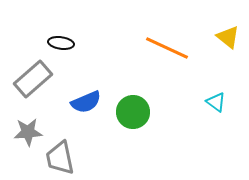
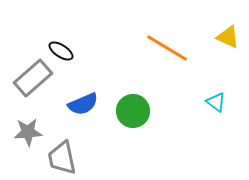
yellow triangle: rotated 15 degrees counterclockwise
black ellipse: moved 8 px down; rotated 25 degrees clockwise
orange line: rotated 6 degrees clockwise
gray rectangle: moved 1 px up
blue semicircle: moved 3 px left, 2 px down
green circle: moved 1 px up
gray trapezoid: moved 2 px right
